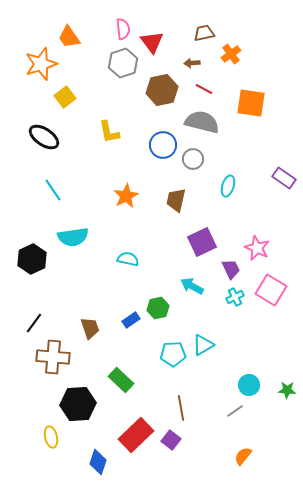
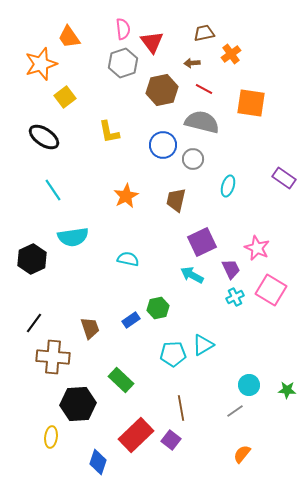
cyan arrow at (192, 286): moved 11 px up
yellow ellipse at (51, 437): rotated 20 degrees clockwise
orange semicircle at (243, 456): moved 1 px left, 2 px up
